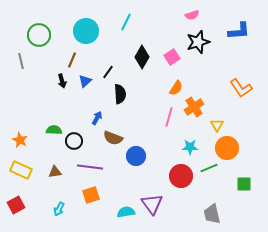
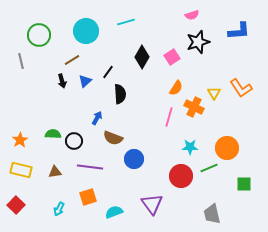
cyan line: rotated 48 degrees clockwise
brown line: rotated 35 degrees clockwise
orange cross: rotated 30 degrees counterclockwise
yellow triangle: moved 3 px left, 32 px up
green semicircle: moved 1 px left, 4 px down
orange star: rotated 14 degrees clockwise
blue circle: moved 2 px left, 3 px down
yellow rectangle: rotated 10 degrees counterclockwise
orange square: moved 3 px left, 2 px down
red square: rotated 18 degrees counterclockwise
cyan semicircle: moved 12 px left; rotated 12 degrees counterclockwise
